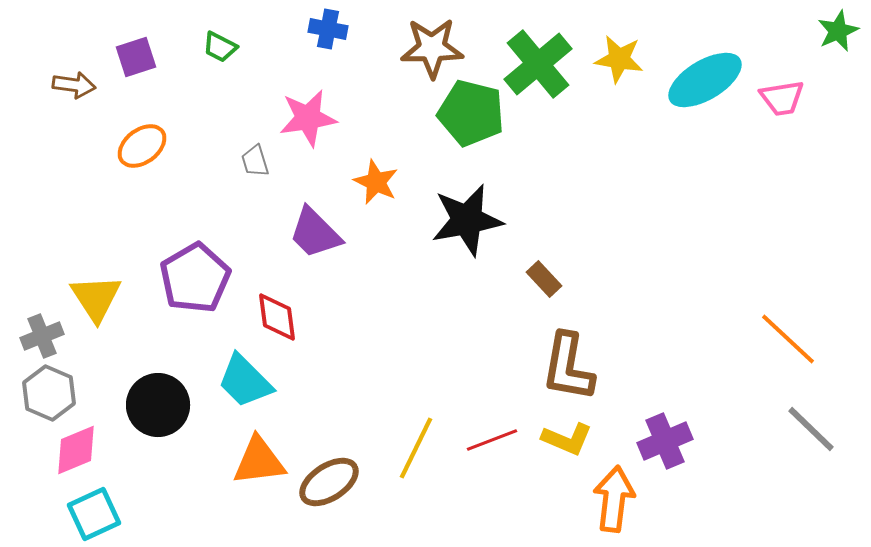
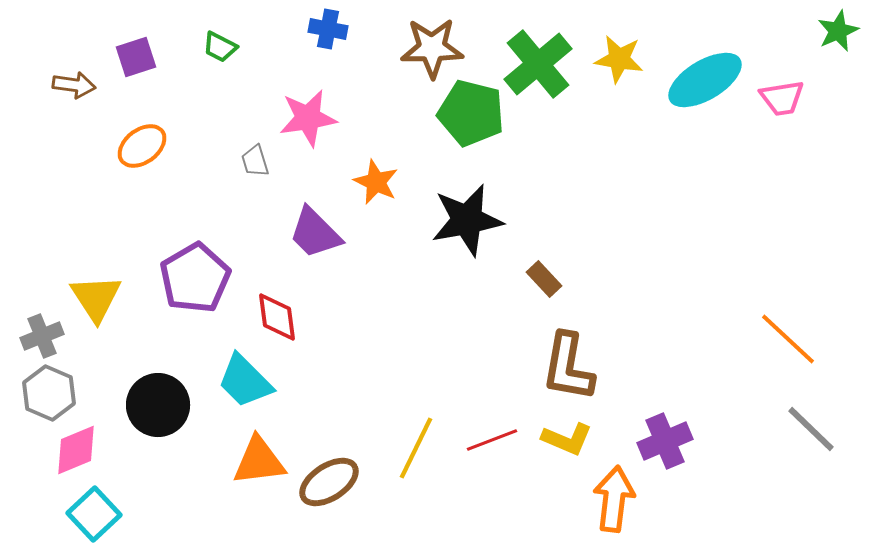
cyan square: rotated 18 degrees counterclockwise
